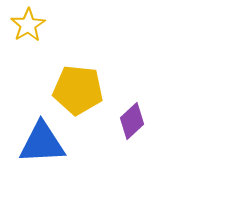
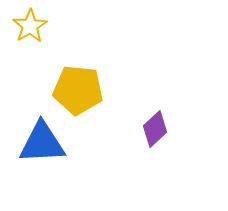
yellow star: moved 2 px right, 1 px down
purple diamond: moved 23 px right, 8 px down
